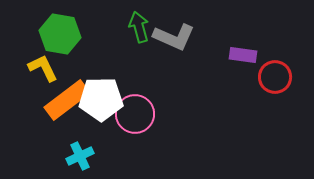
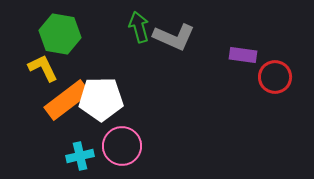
pink circle: moved 13 px left, 32 px down
cyan cross: rotated 12 degrees clockwise
